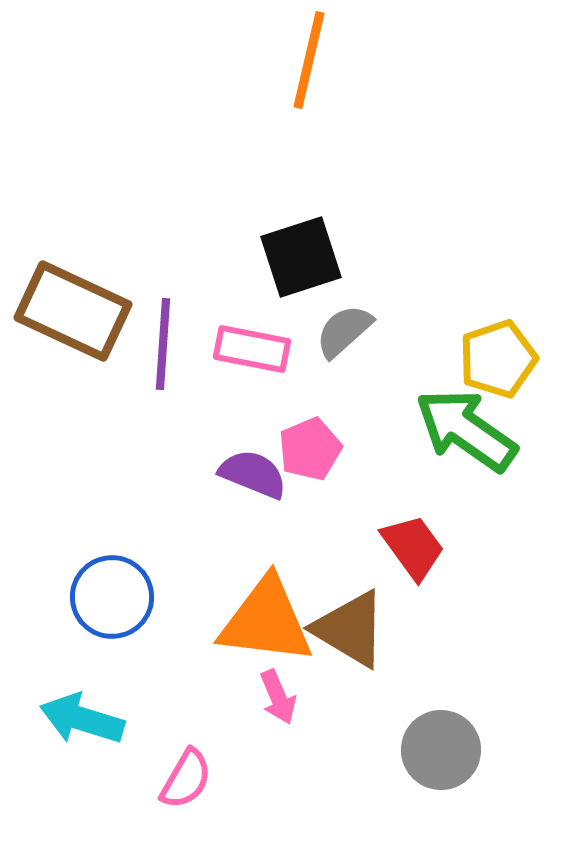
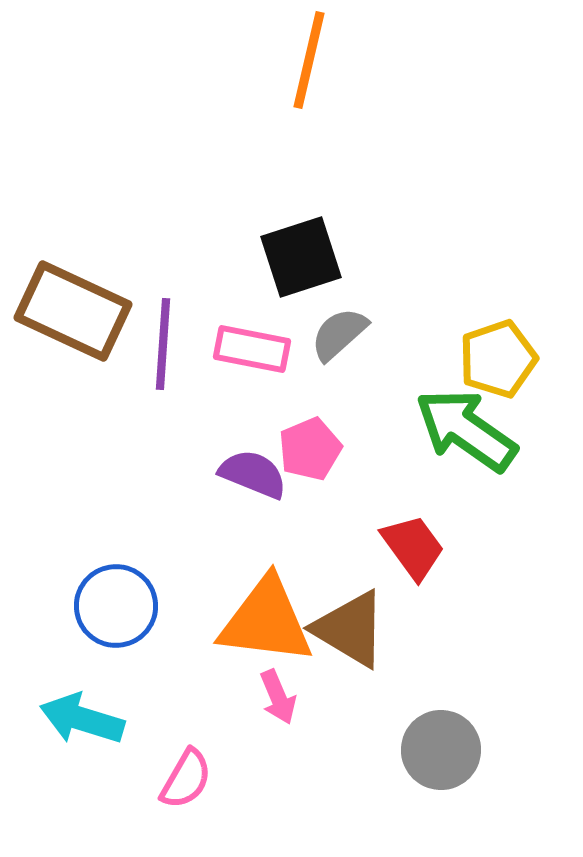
gray semicircle: moved 5 px left, 3 px down
blue circle: moved 4 px right, 9 px down
